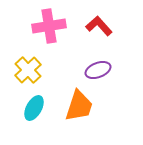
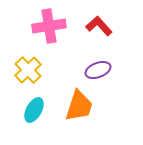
cyan ellipse: moved 2 px down
